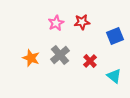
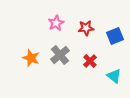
red star: moved 4 px right, 6 px down
